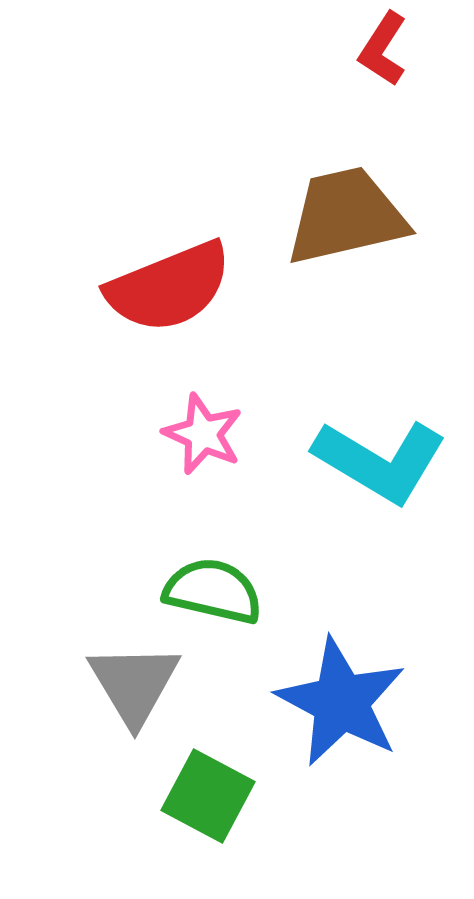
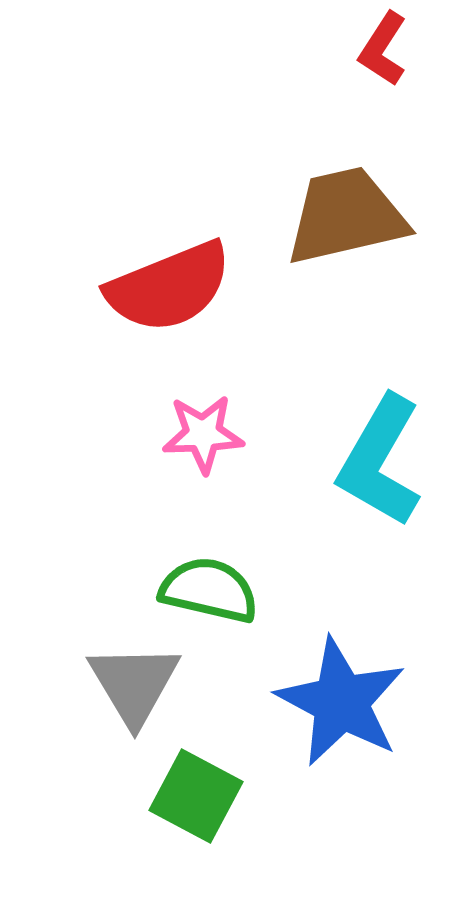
pink star: rotated 26 degrees counterclockwise
cyan L-shape: rotated 89 degrees clockwise
green semicircle: moved 4 px left, 1 px up
green square: moved 12 px left
